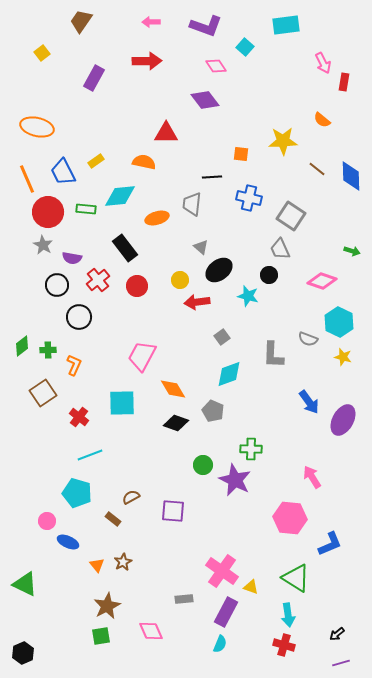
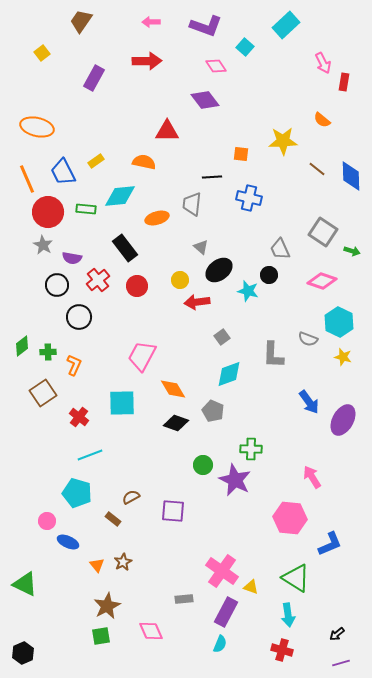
cyan rectangle at (286, 25): rotated 36 degrees counterclockwise
red triangle at (166, 133): moved 1 px right, 2 px up
gray square at (291, 216): moved 32 px right, 16 px down
cyan star at (248, 296): moved 5 px up
green cross at (48, 350): moved 2 px down
red cross at (284, 645): moved 2 px left, 5 px down
